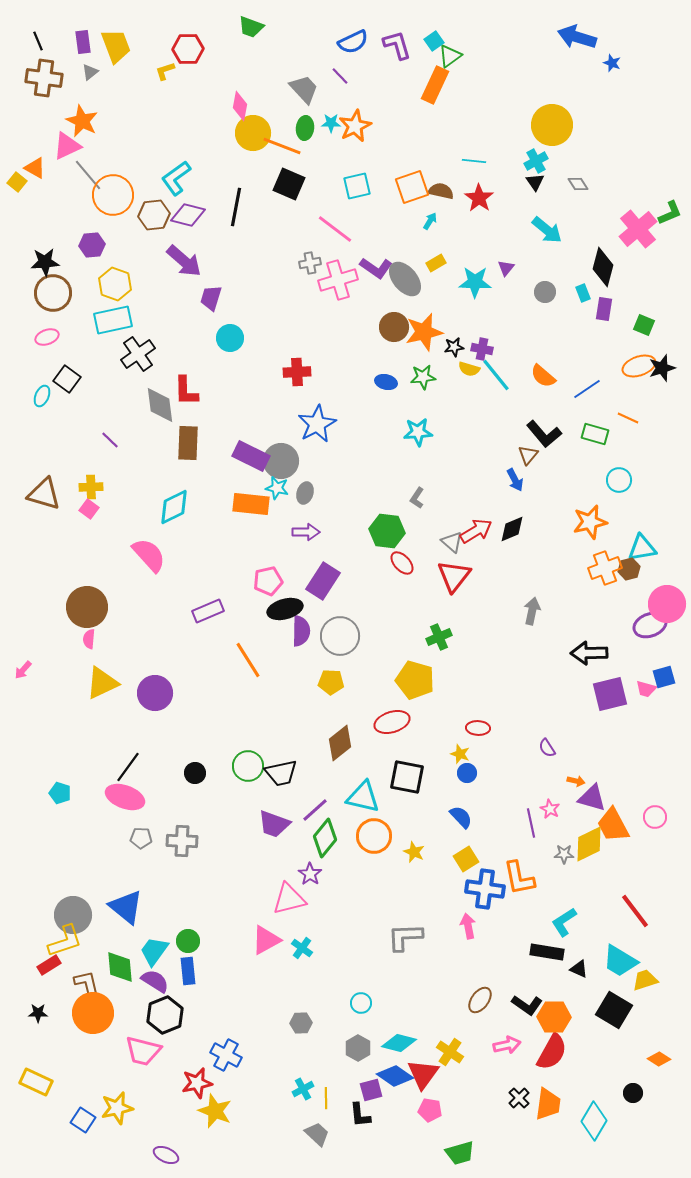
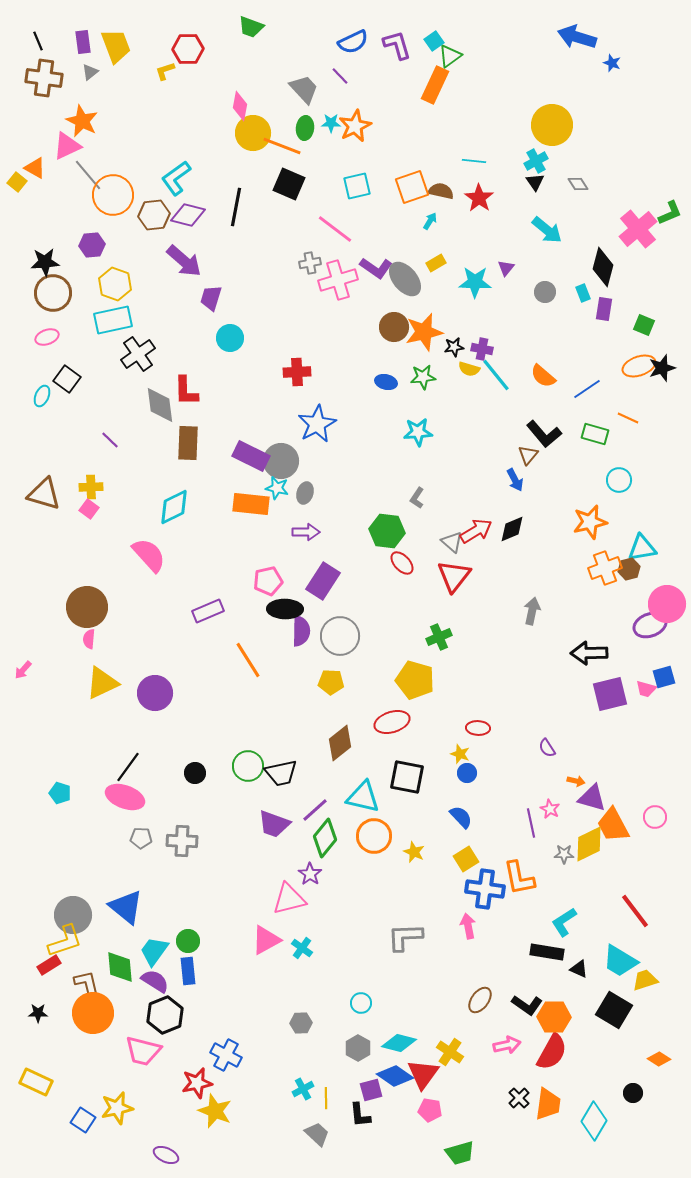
black ellipse at (285, 609): rotated 16 degrees clockwise
